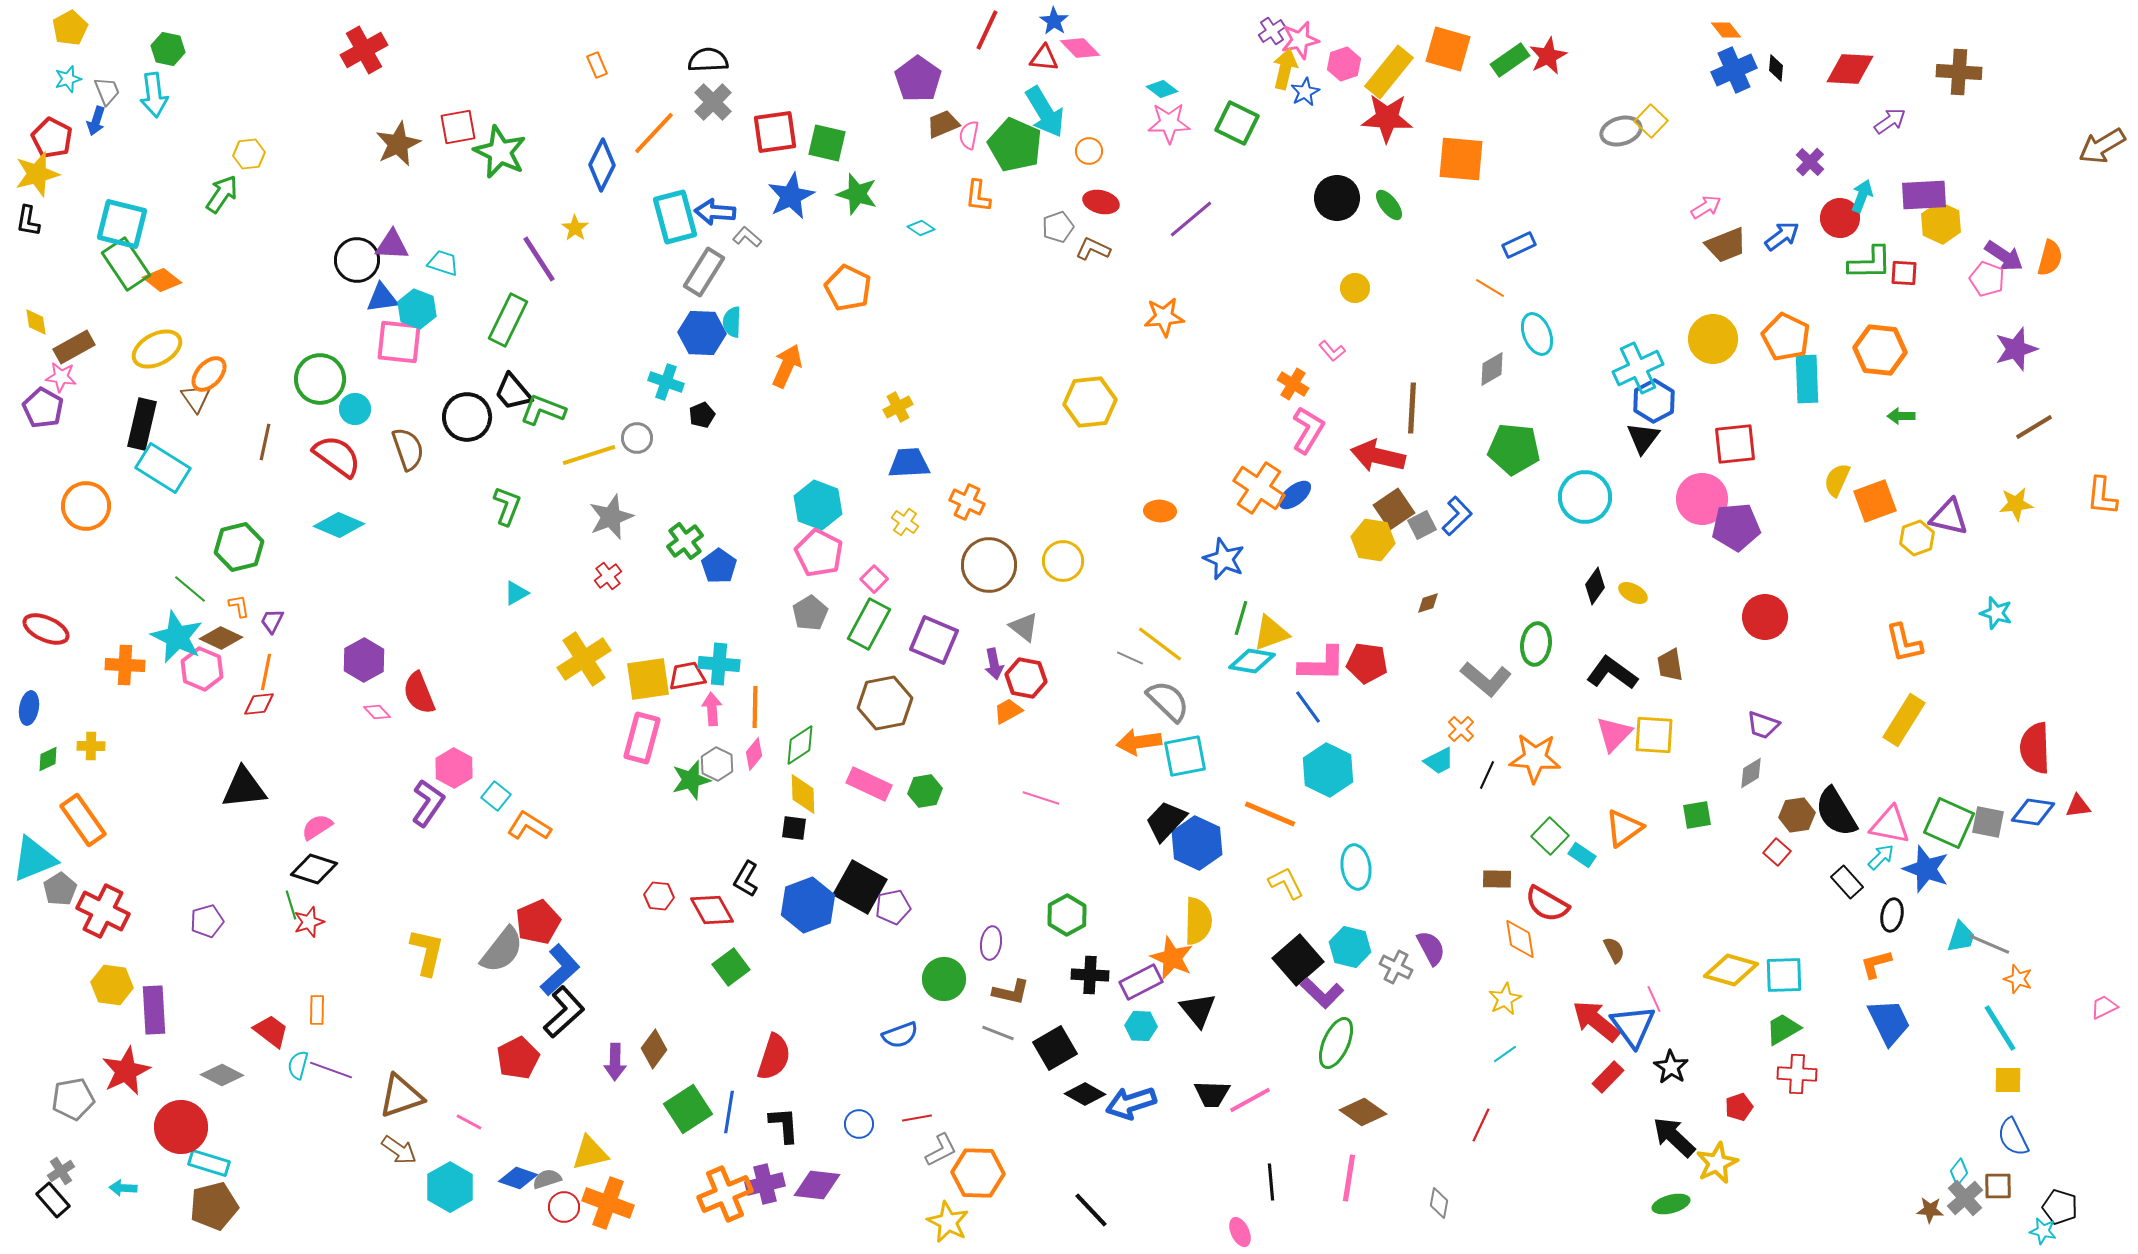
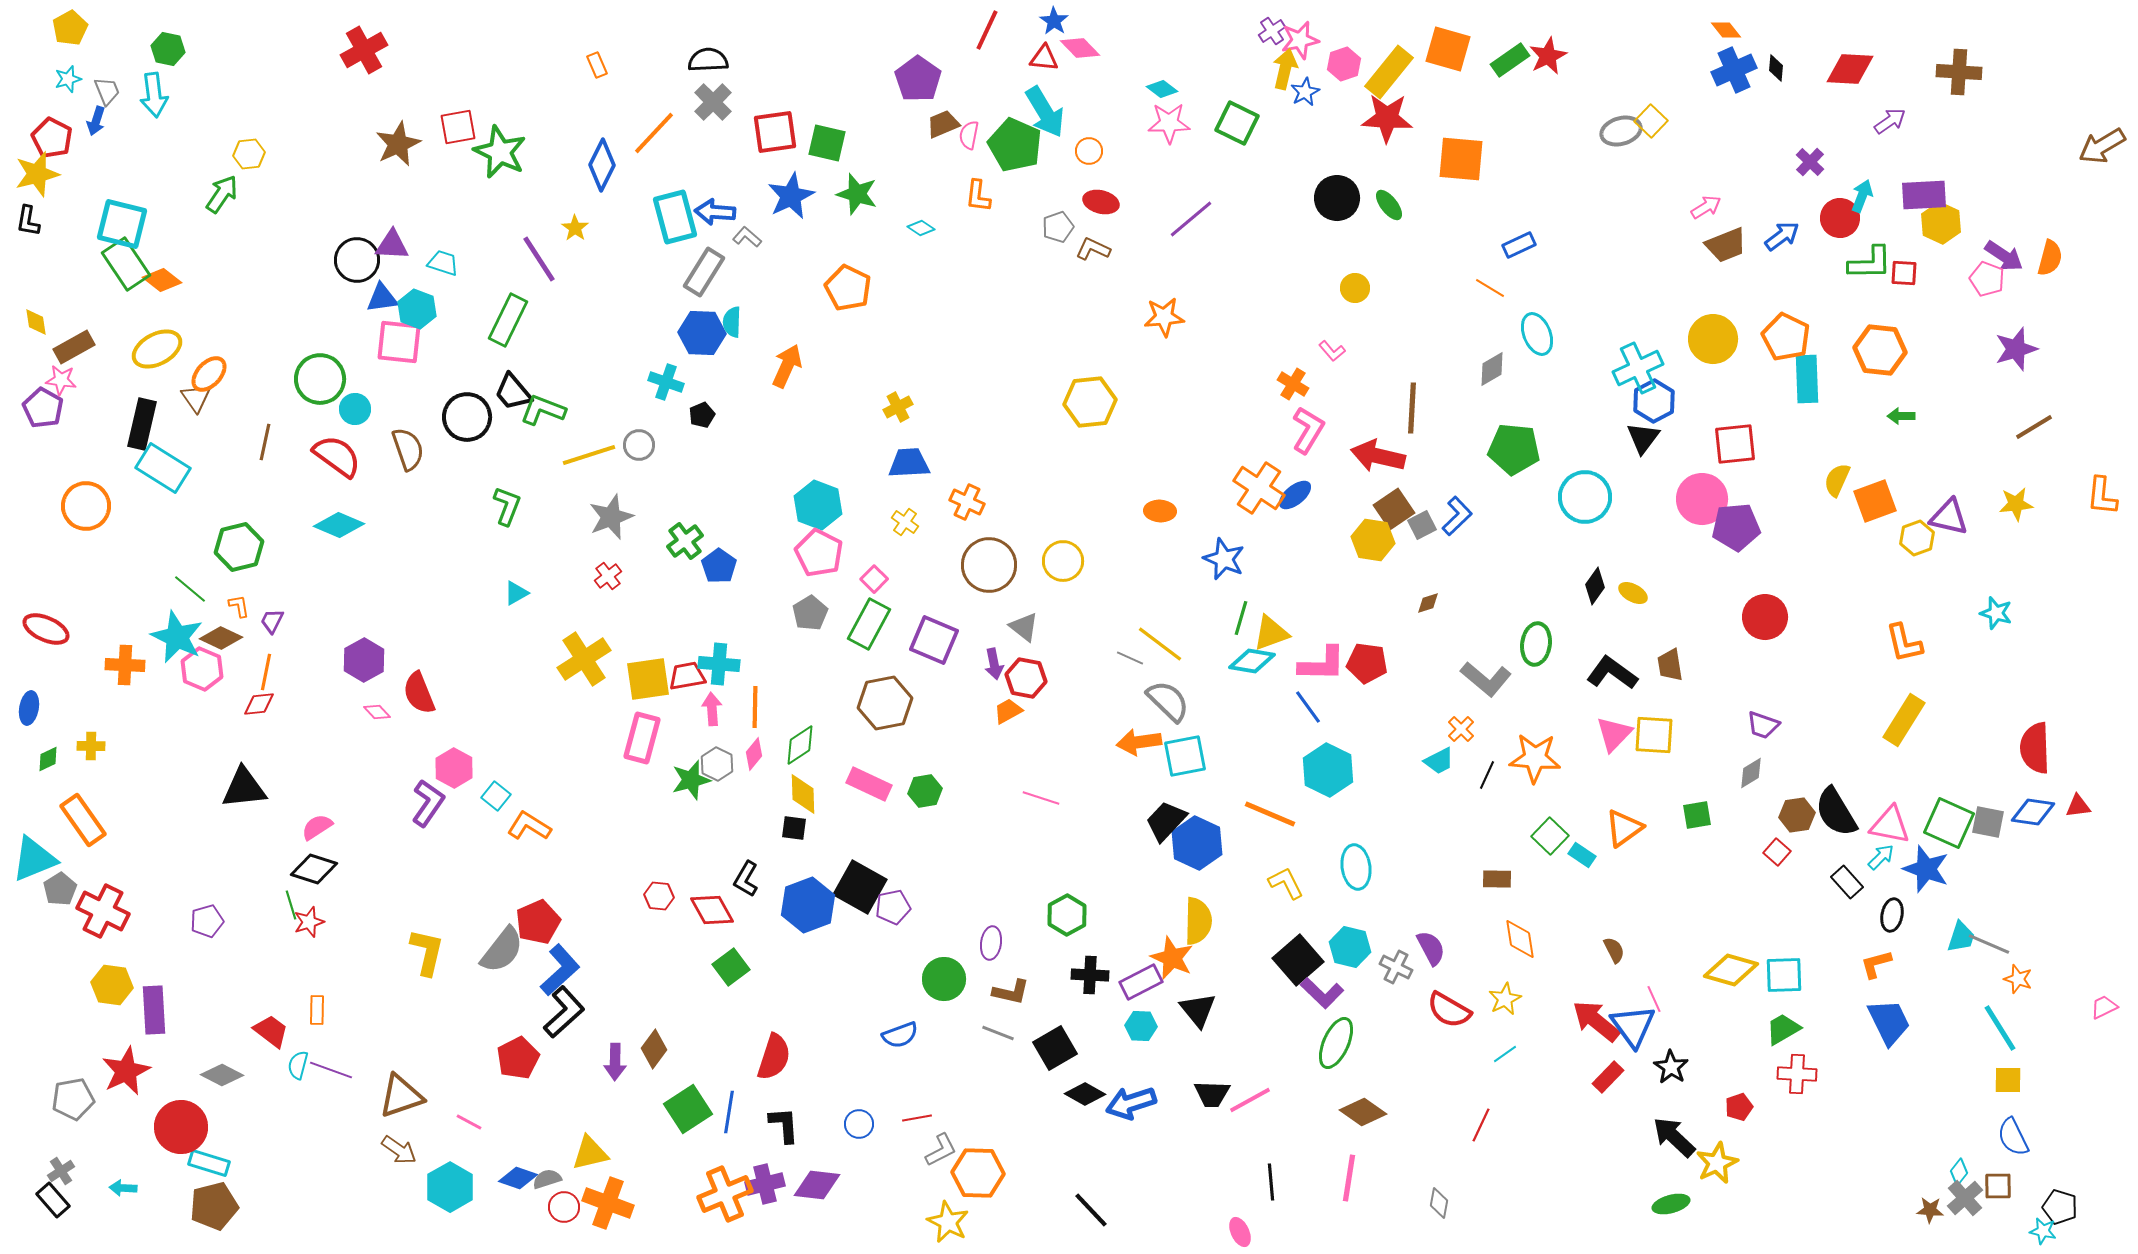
pink star at (61, 377): moved 3 px down
gray circle at (637, 438): moved 2 px right, 7 px down
red semicircle at (1547, 904): moved 98 px left, 106 px down
